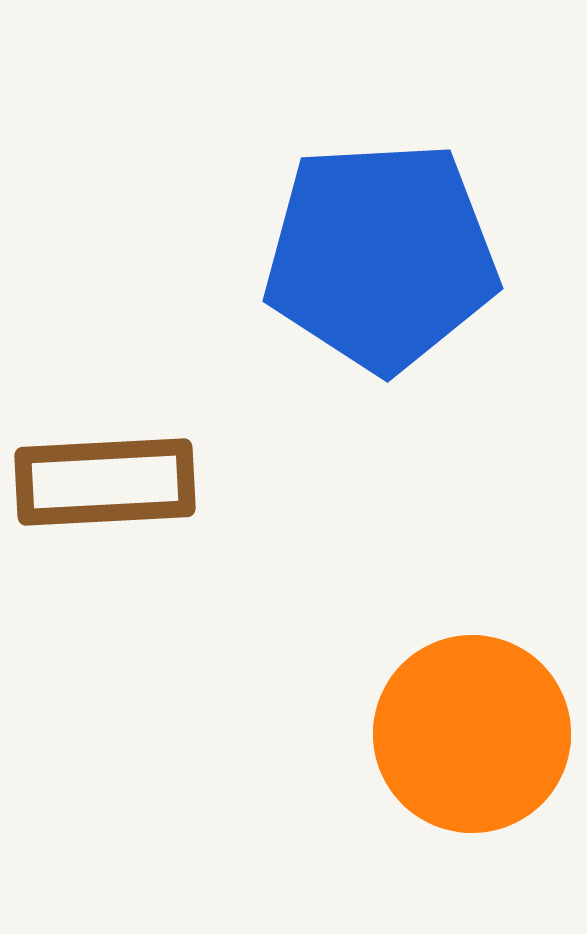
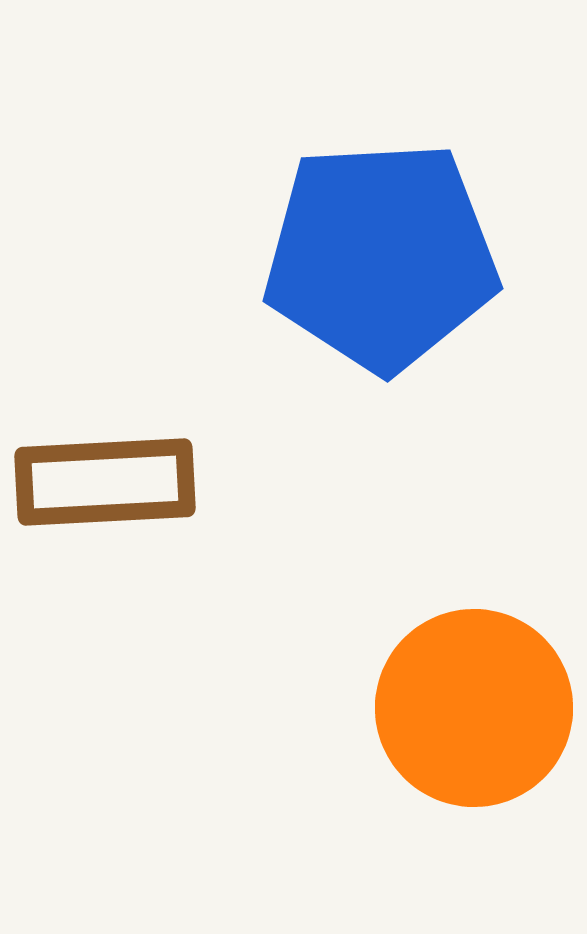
orange circle: moved 2 px right, 26 px up
